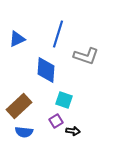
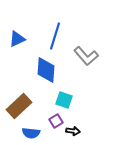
blue line: moved 3 px left, 2 px down
gray L-shape: rotated 30 degrees clockwise
blue semicircle: moved 7 px right, 1 px down
